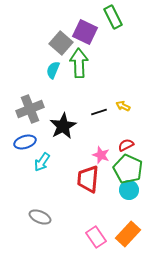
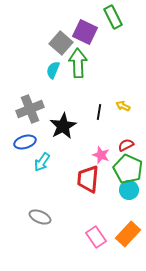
green arrow: moved 1 px left
black line: rotated 63 degrees counterclockwise
